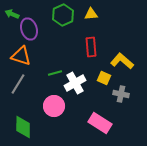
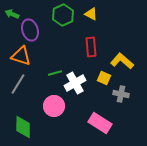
yellow triangle: rotated 32 degrees clockwise
purple ellipse: moved 1 px right, 1 px down
